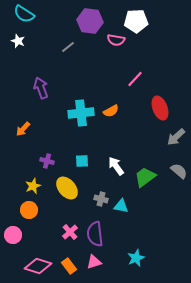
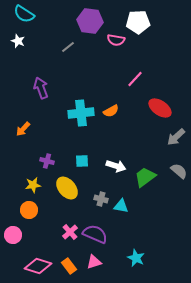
white pentagon: moved 2 px right, 1 px down
red ellipse: rotated 35 degrees counterclockwise
white arrow: rotated 144 degrees clockwise
yellow star: moved 1 px up; rotated 14 degrees clockwise
purple semicircle: rotated 120 degrees clockwise
cyan star: rotated 24 degrees counterclockwise
